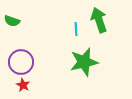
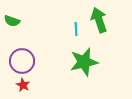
purple circle: moved 1 px right, 1 px up
